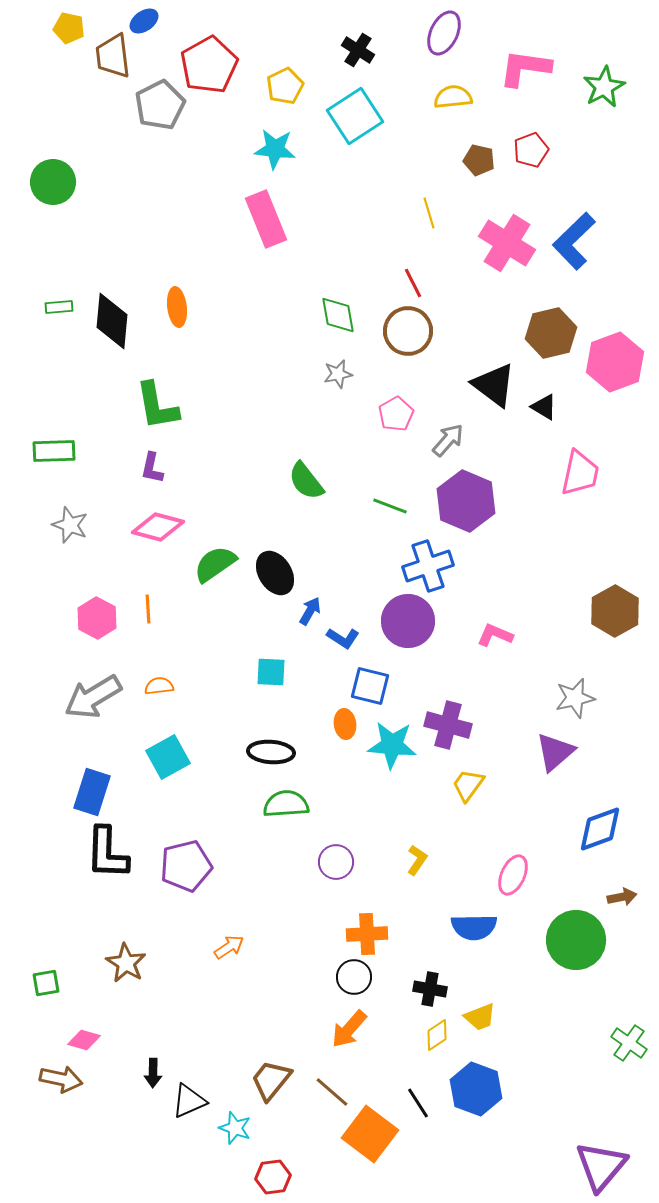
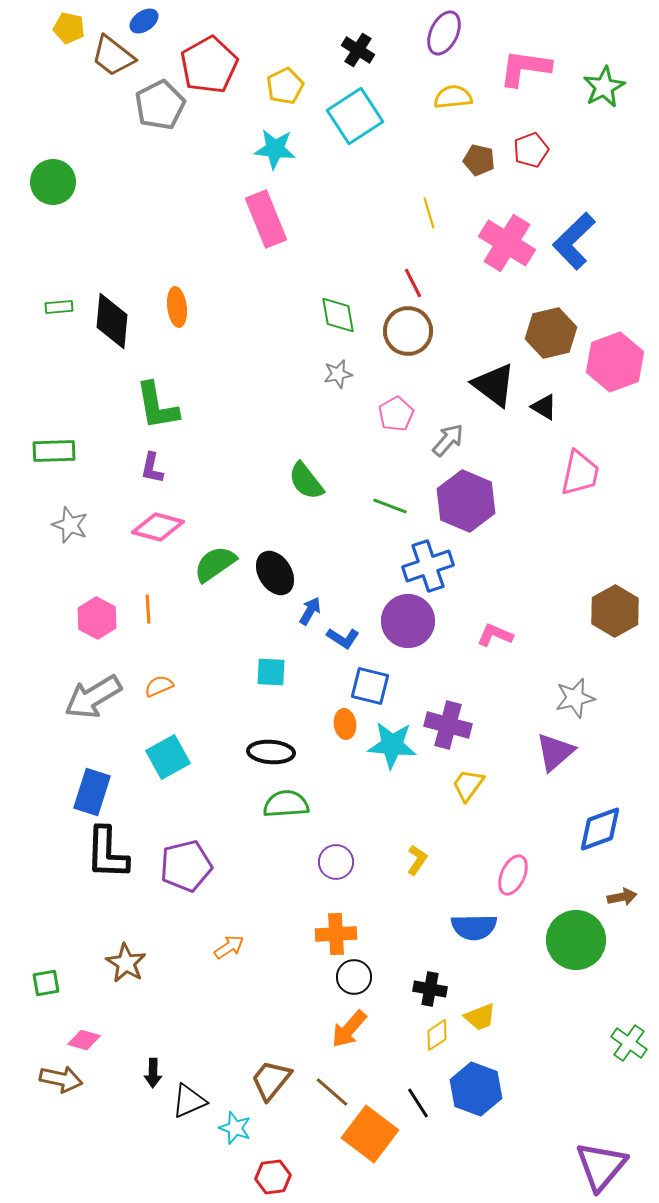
brown trapezoid at (113, 56): rotated 45 degrees counterclockwise
orange semicircle at (159, 686): rotated 16 degrees counterclockwise
orange cross at (367, 934): moved 31 px left
